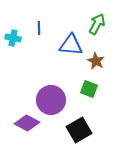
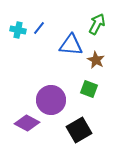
blue line: rotated 40 degrees clockwise
cyan cross: moved 5 px right, 8 px up
brown star: moved 1 px up
